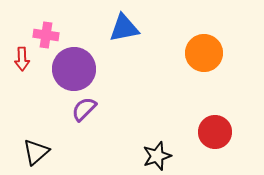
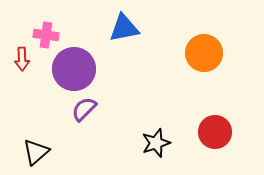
black star: moved 1 px left, 13 px up
